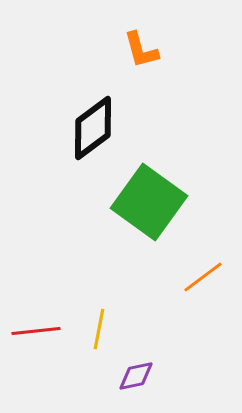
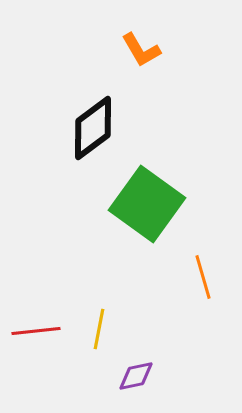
orange L-shape: rotated 15 degrees counterclockwise
green square: moved 2 px left, 2 px down
orange line: rotated 69 degrees counterclockwise
